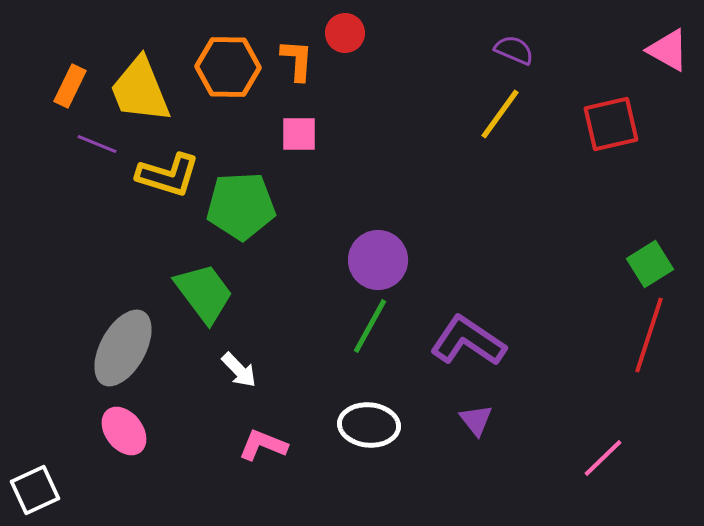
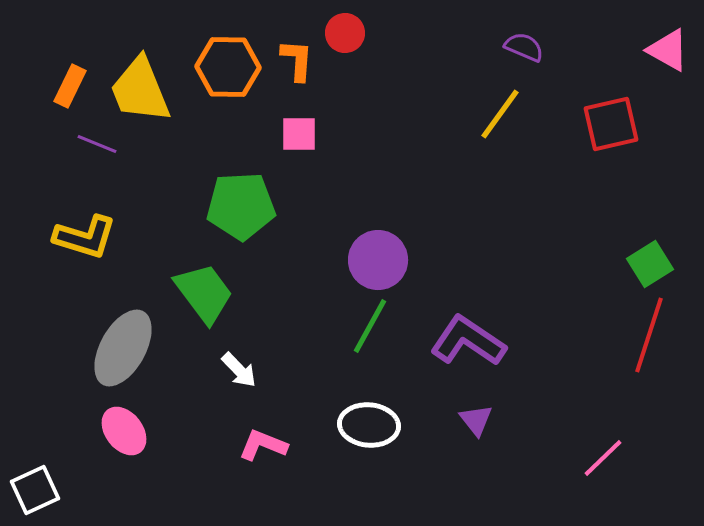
purple semicircle: moved 10 px right, 3 px up
yellow L-shape: moved 83 px left, 62 px down
